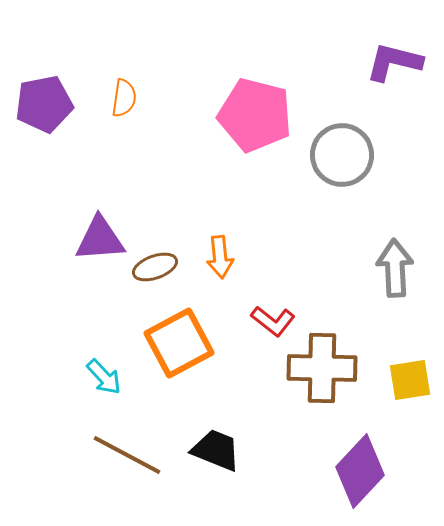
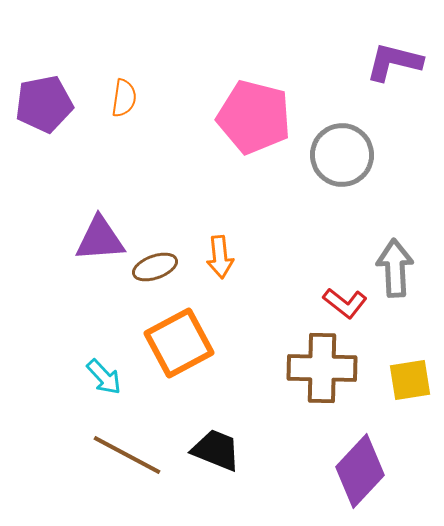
pink pentagon: moved 1 px left, 2 px down
red L-shape: moved 72 px right, 18 px up
